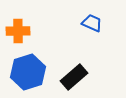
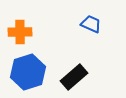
blue trapezoid: moved 1 px left, 1 px down
orange cross: moved 2 px right, 1 px down
